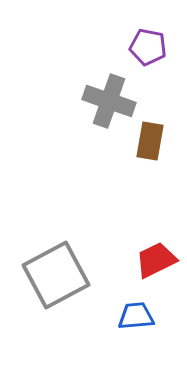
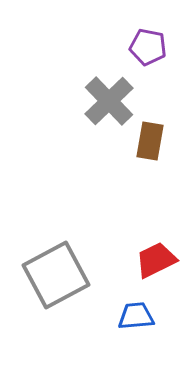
gray cross: rotated 27 degrees clockwise
